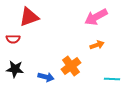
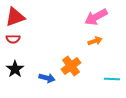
red triangle: moved 14 px left
orange arrow: moved 2 px left, 4 px up
black star: rotated 30 degrees clockwise
blue arrow: moved 1 px right, 1 px down
